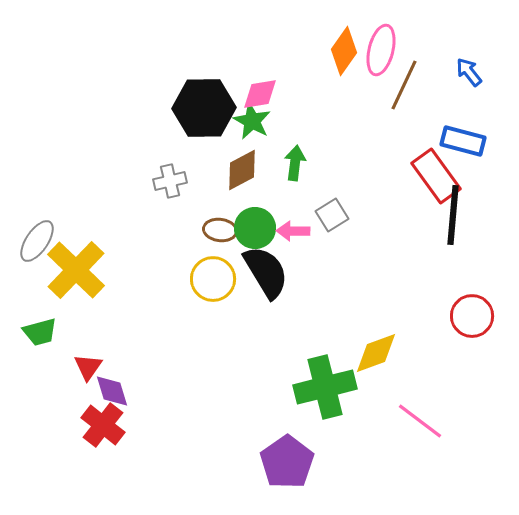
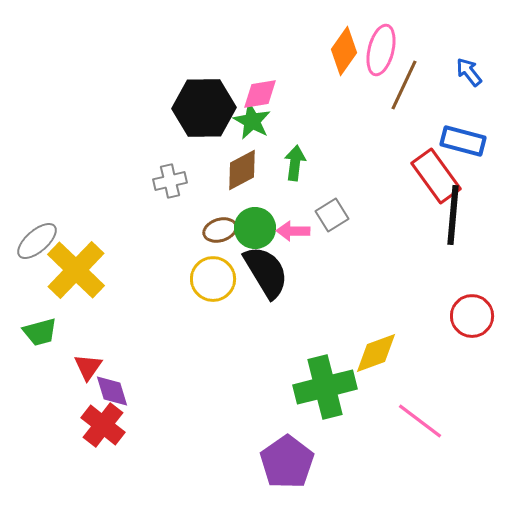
brown ellipse: rotated 24 degrees counterclockwise
gray ellipse: rotated 15 degrees clockwise
